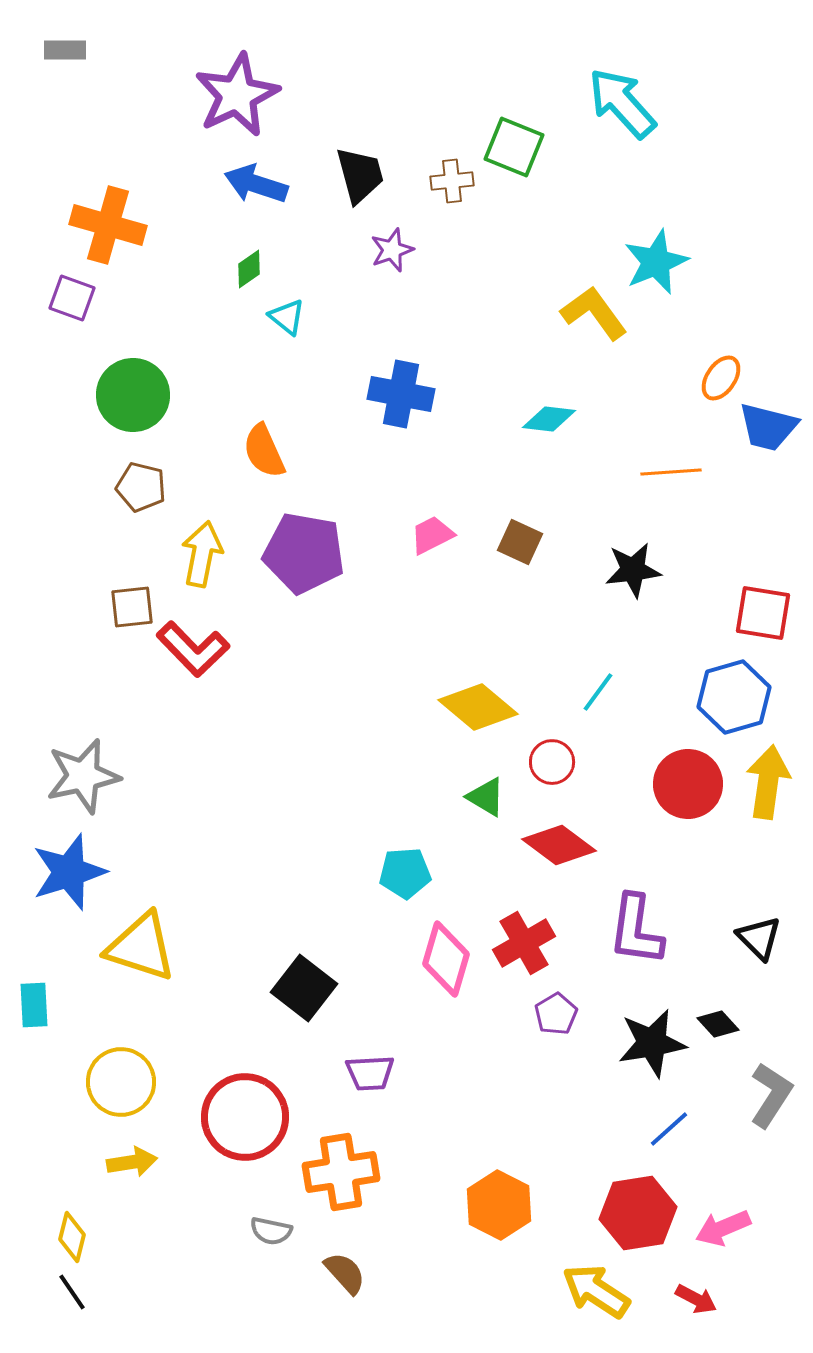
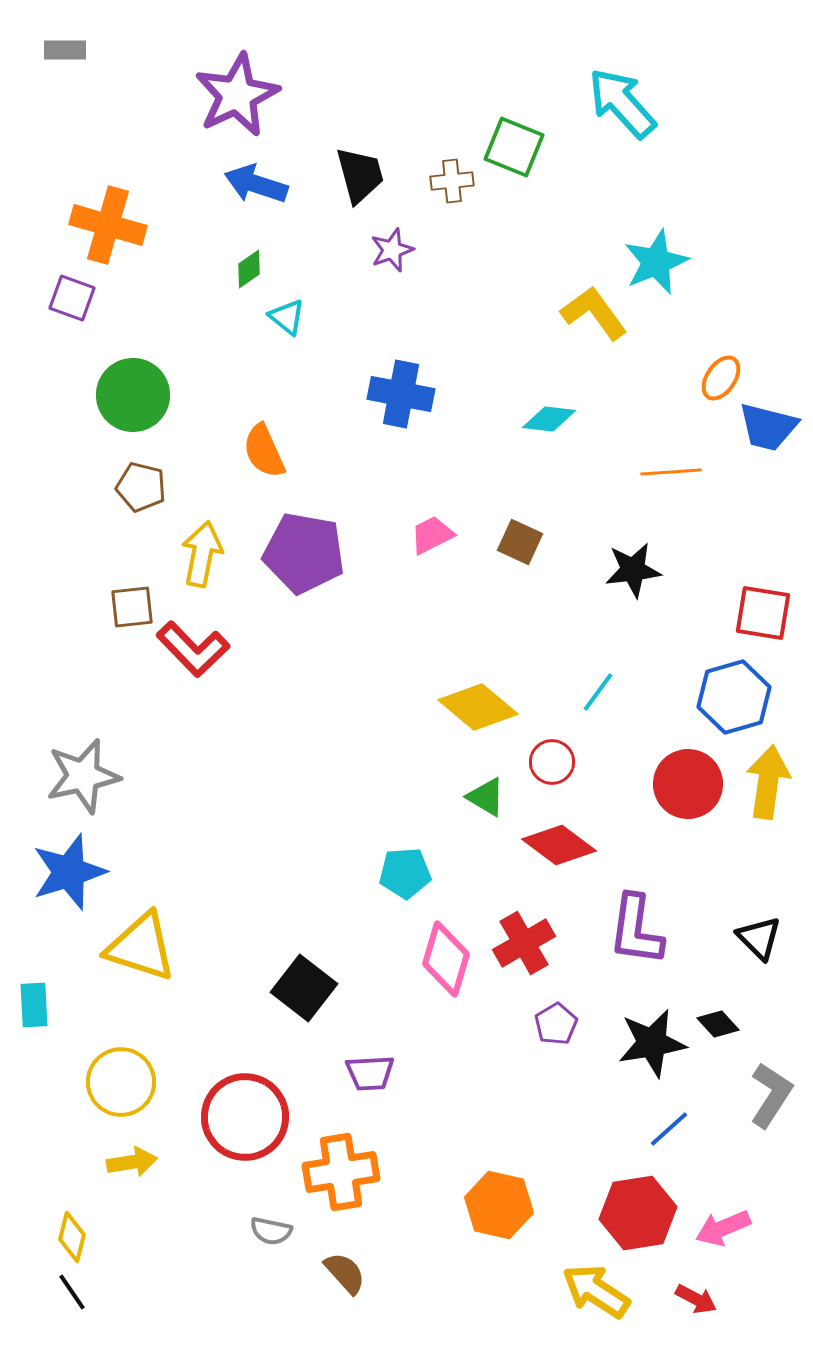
purple pentagon at (556, 1014): moved 10 px down
orange hexagon at (499, 1205): rotated 14 degrees counterclockwise
